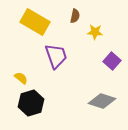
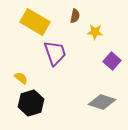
purple trapezoid: moved 1 px left, 3 px up
gray diamond: moved 1 px down
